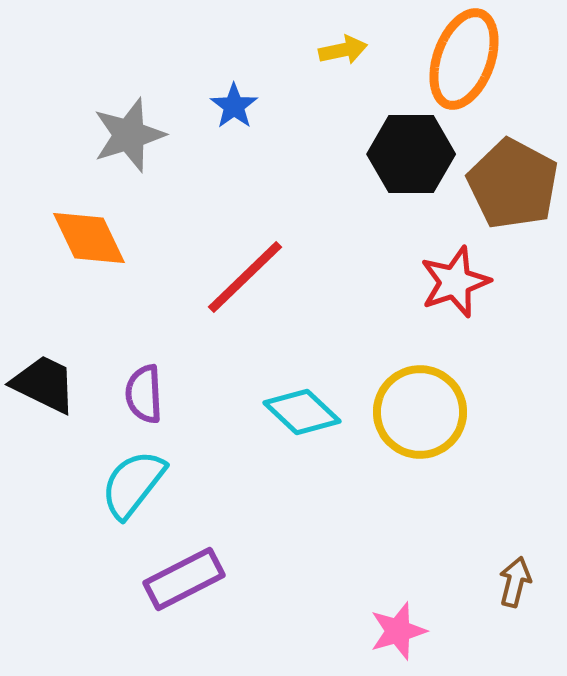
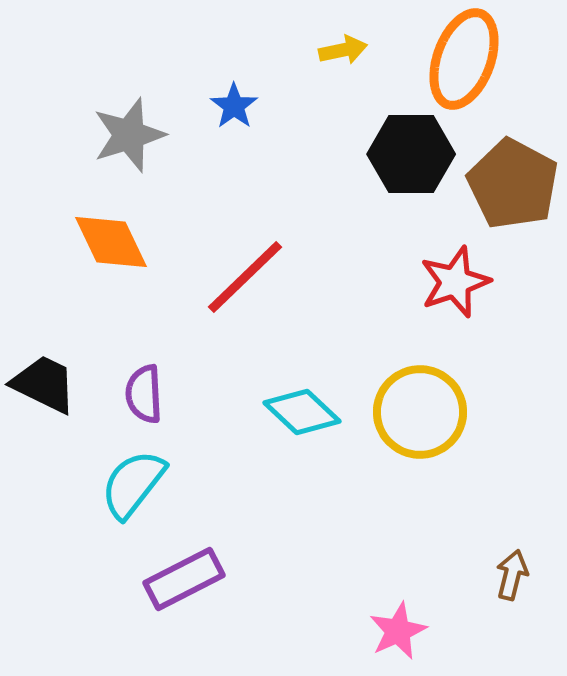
orange diamond: moved 22 px right, 4 px down
brown arrow: moved 3 px left, 7 px up
pink star: rotated 8 degrees counterclockwise
